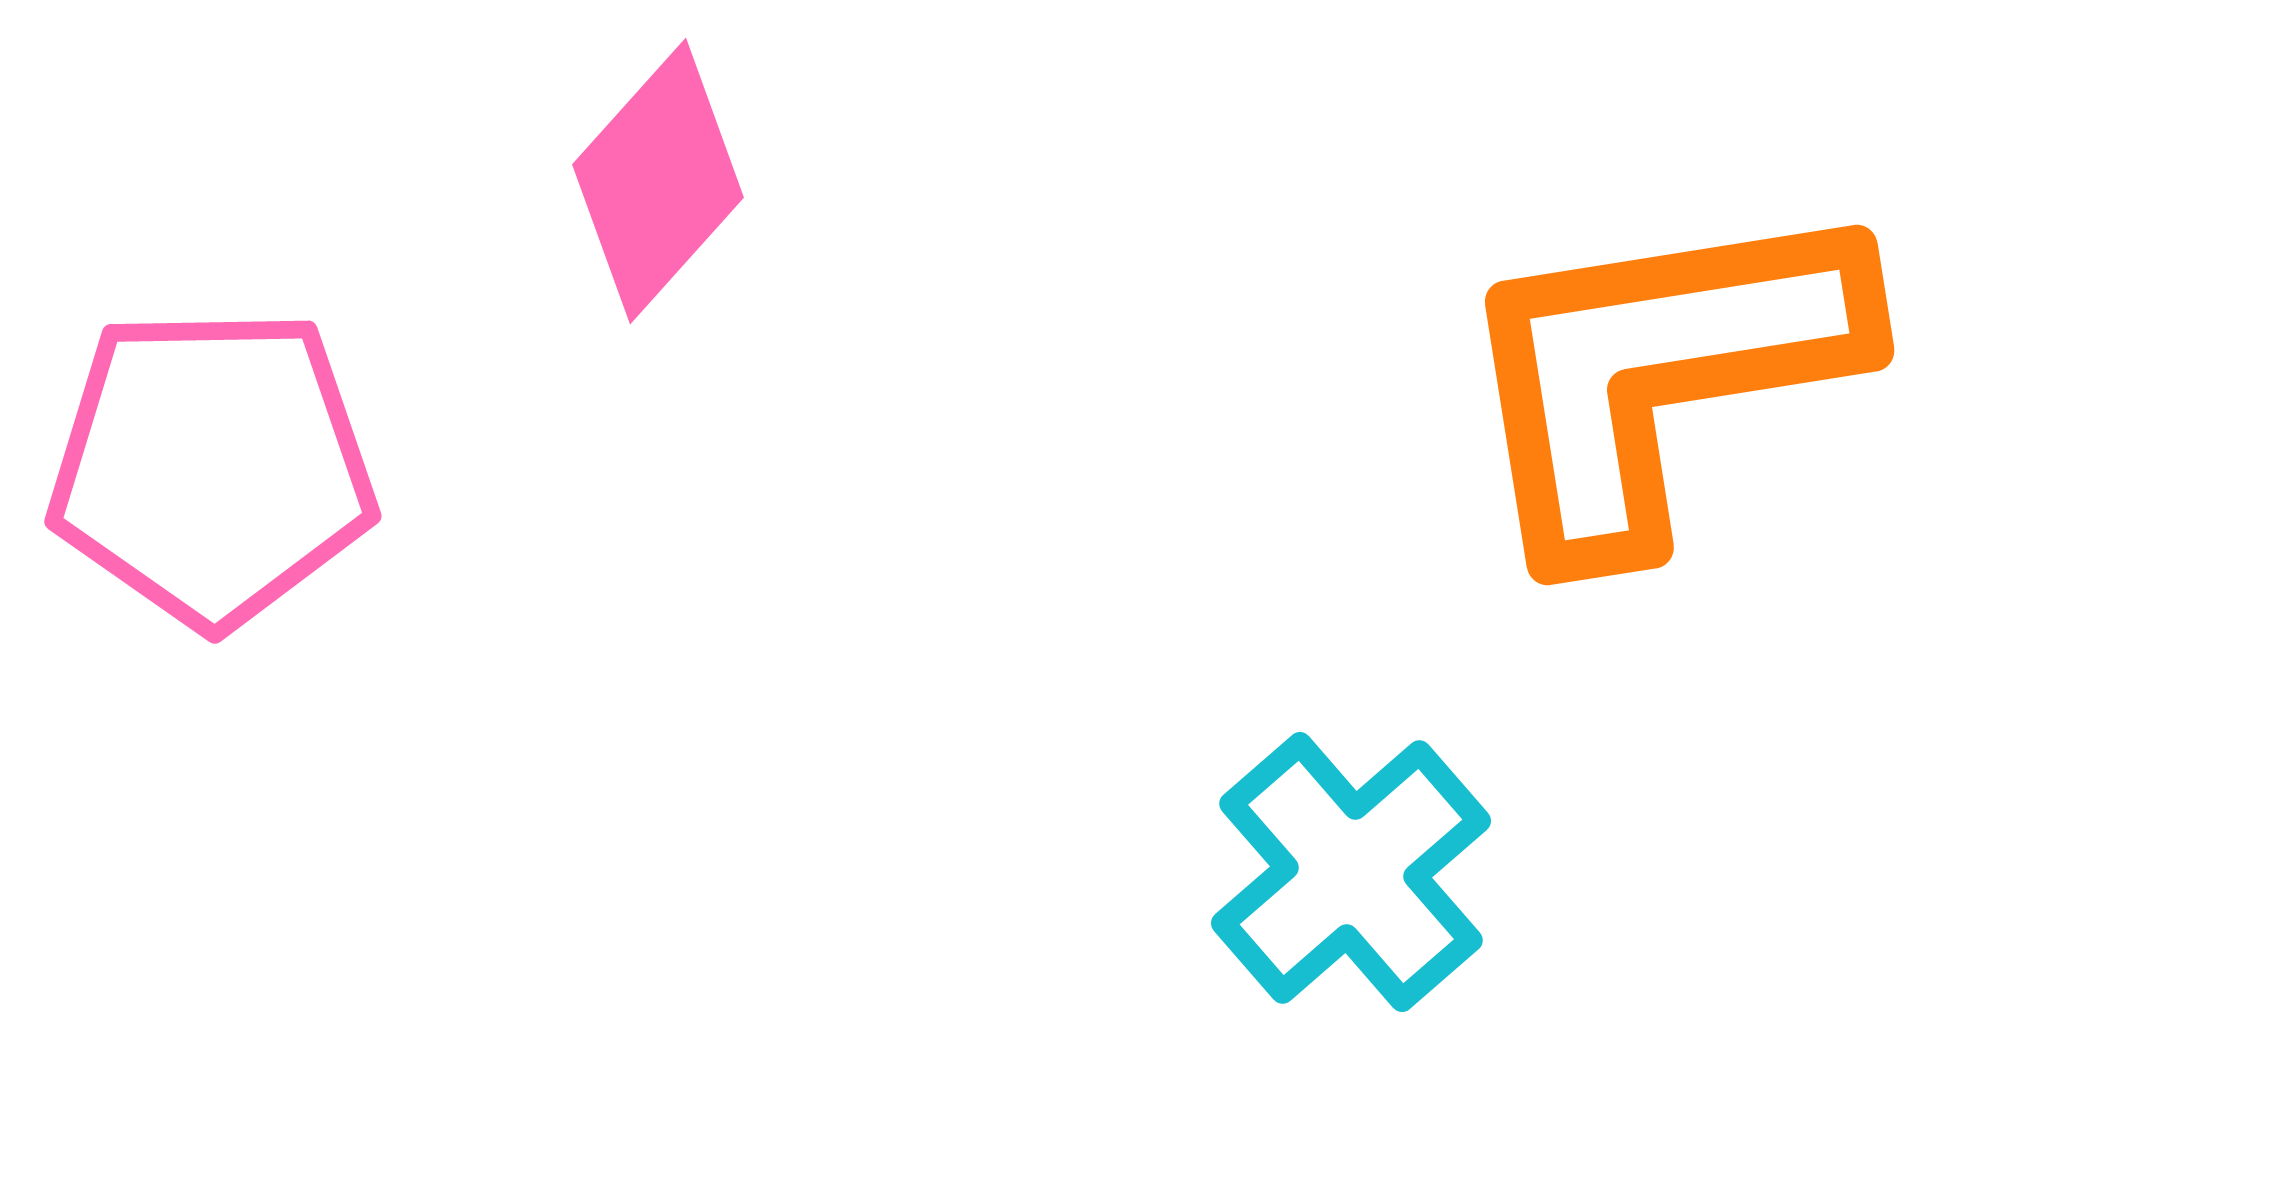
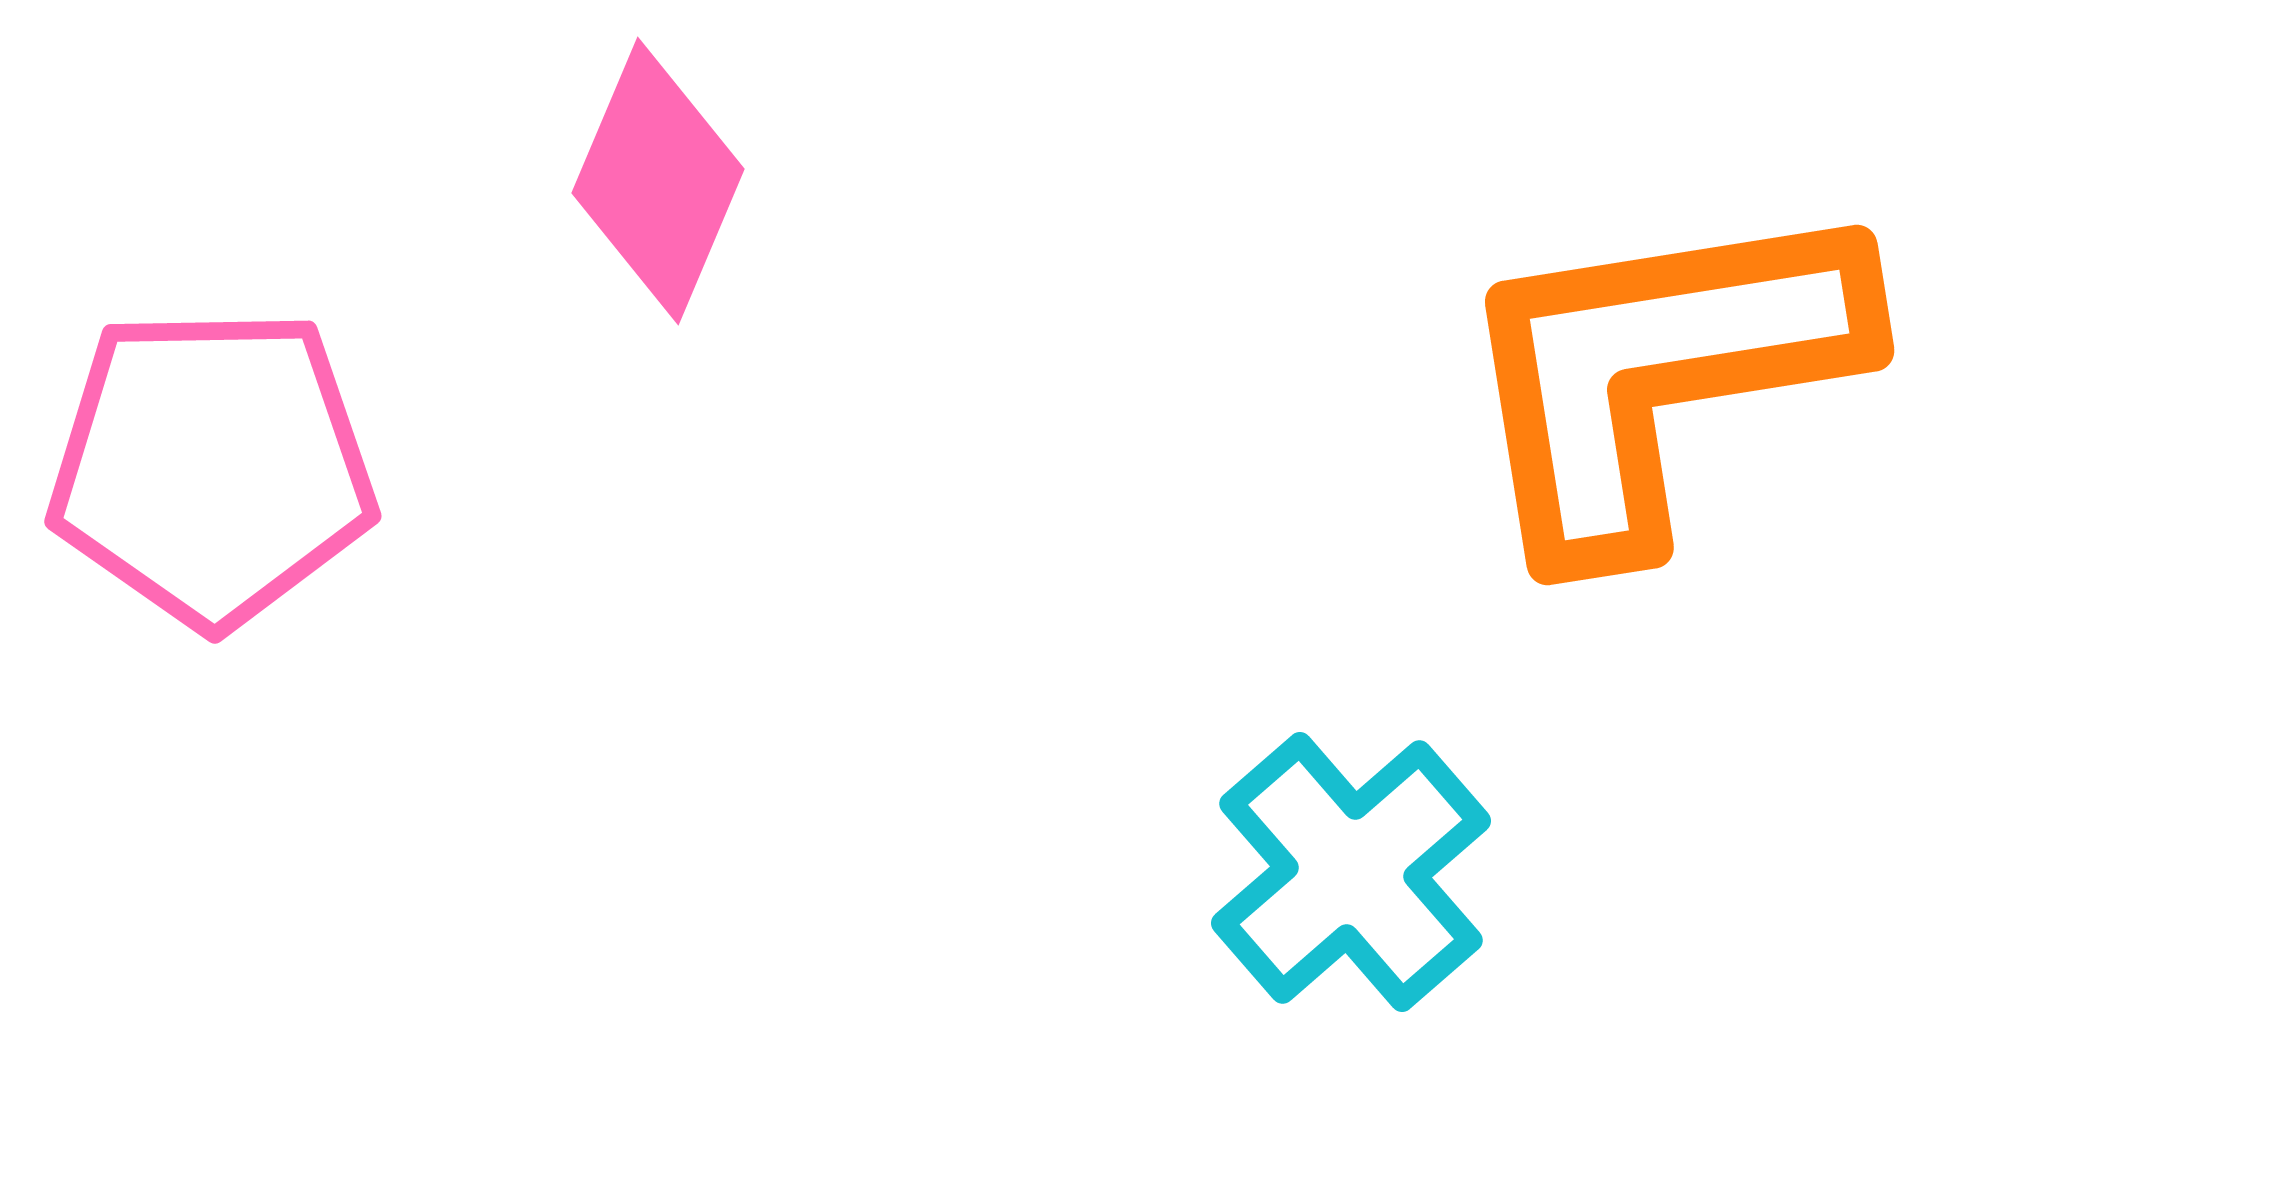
pink diamond: rotated 19 degrees counterclockwise
